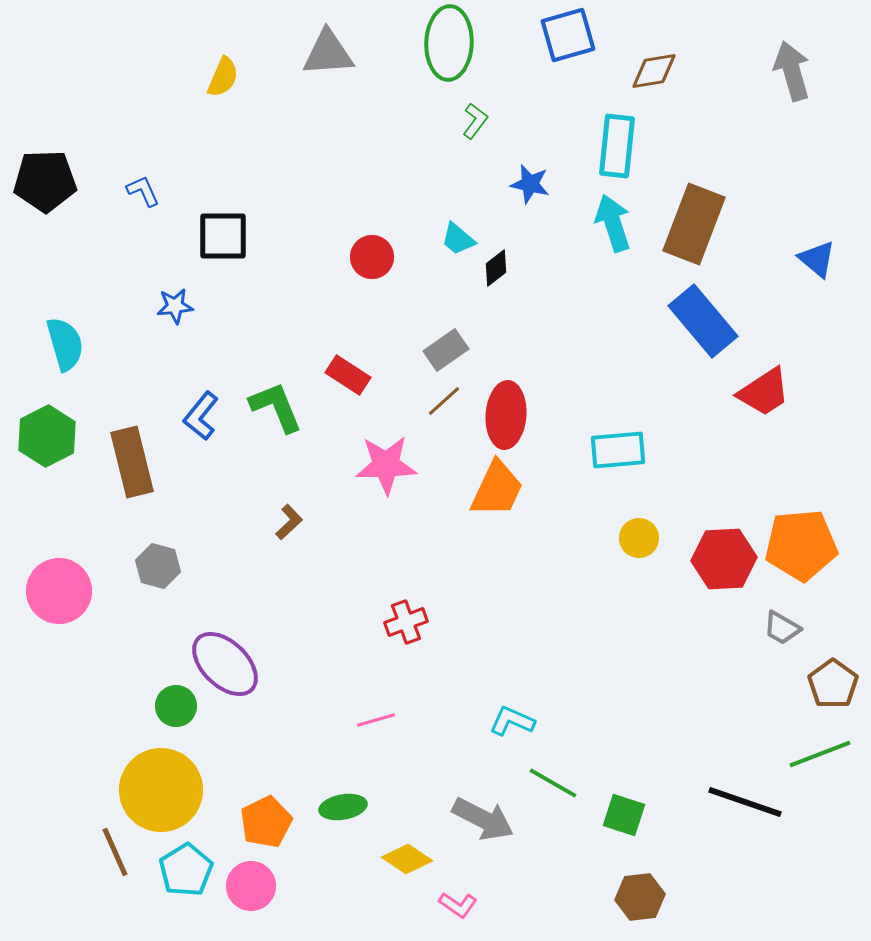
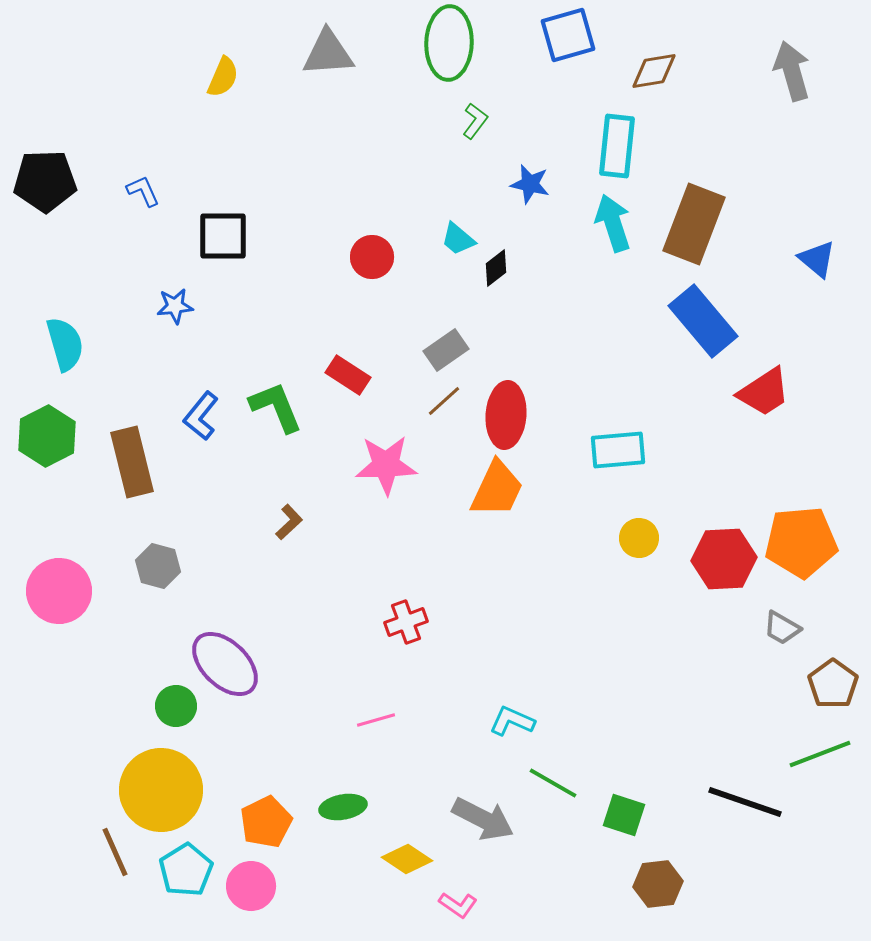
orange pentagon at (801, 545): moved 3 px up
brown hexagon at (640, 897): moved 18 px right, 13 px up
